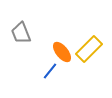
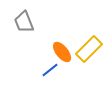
gray trapezoid: moved 3 px right, 11 px up
blue line: moved 1 px up; rotated 12 degrees clockwise
